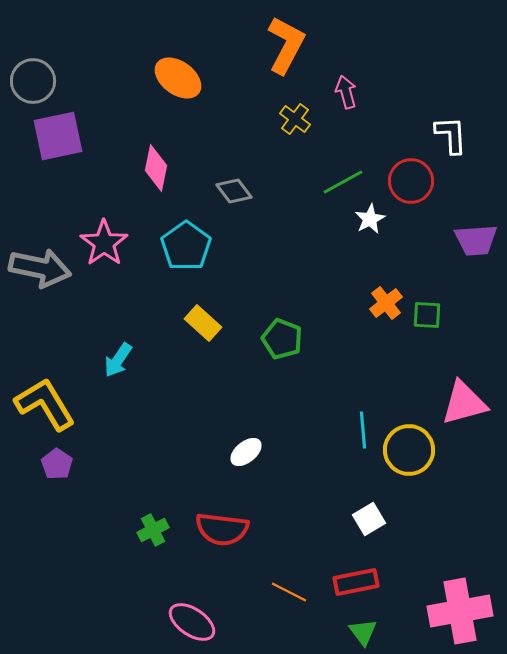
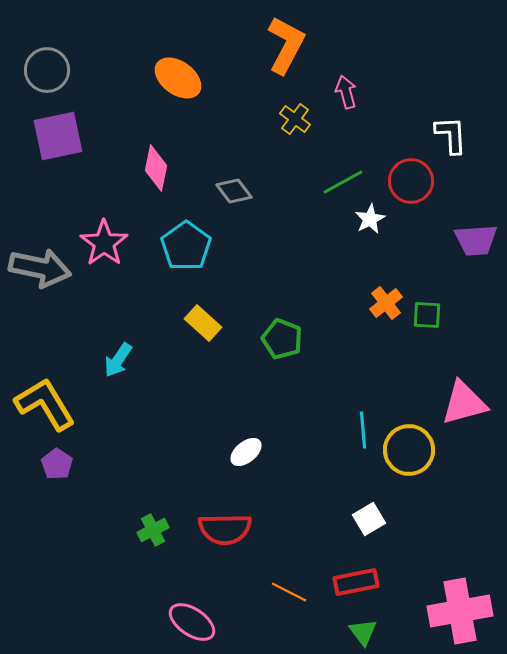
gray circle: moved 14 px right, 11 px up
red semicircle: moved 3 px right; rotated 8 degrees counterclockwise
